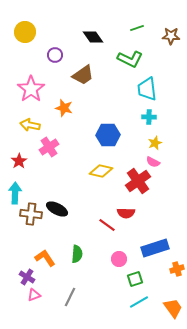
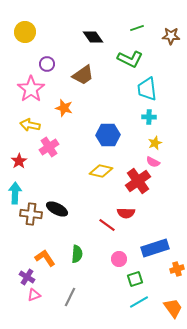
purple circle: moved 8 px left, 9 px down
